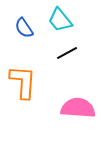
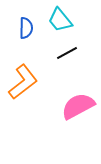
blue semicircle: moved 2 px right; rotated 145 degrees counterclockwise
orange L-shape: rotated 48 degrees clockwise
pink semicircle: moved 2 px up; rotated 32 degrees counterclockwise
